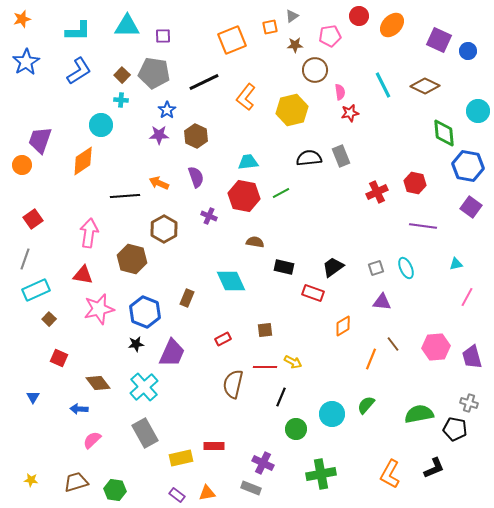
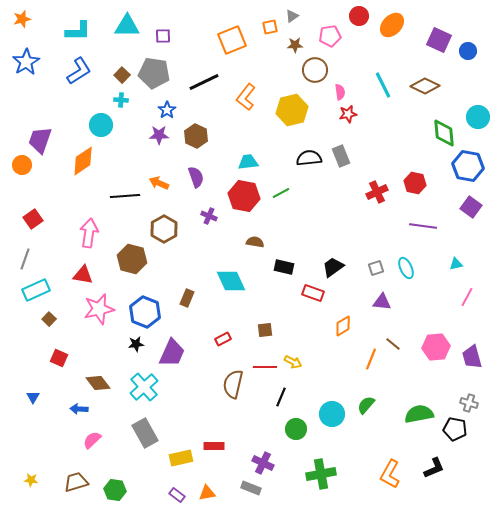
cyan circle at (478, 111): moved 6 px down
red star at (350, 113): moved 2 px left, 1 px down
brown line at (393, 344): rotated 14 degrees counterclockwise
